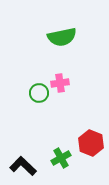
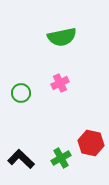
pink cross: rotated 18 degrees counterclockwise
green circle: moved 18 px left
red hexagon: rotated 10 degrees counterclockwise
black L-shape: moved 2 px left, 7 px up
